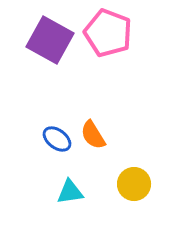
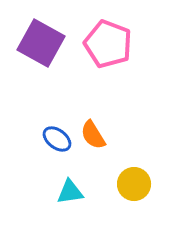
pink pentagon: moved 11 px down
purple square: moved 9 px left, 3 px down
